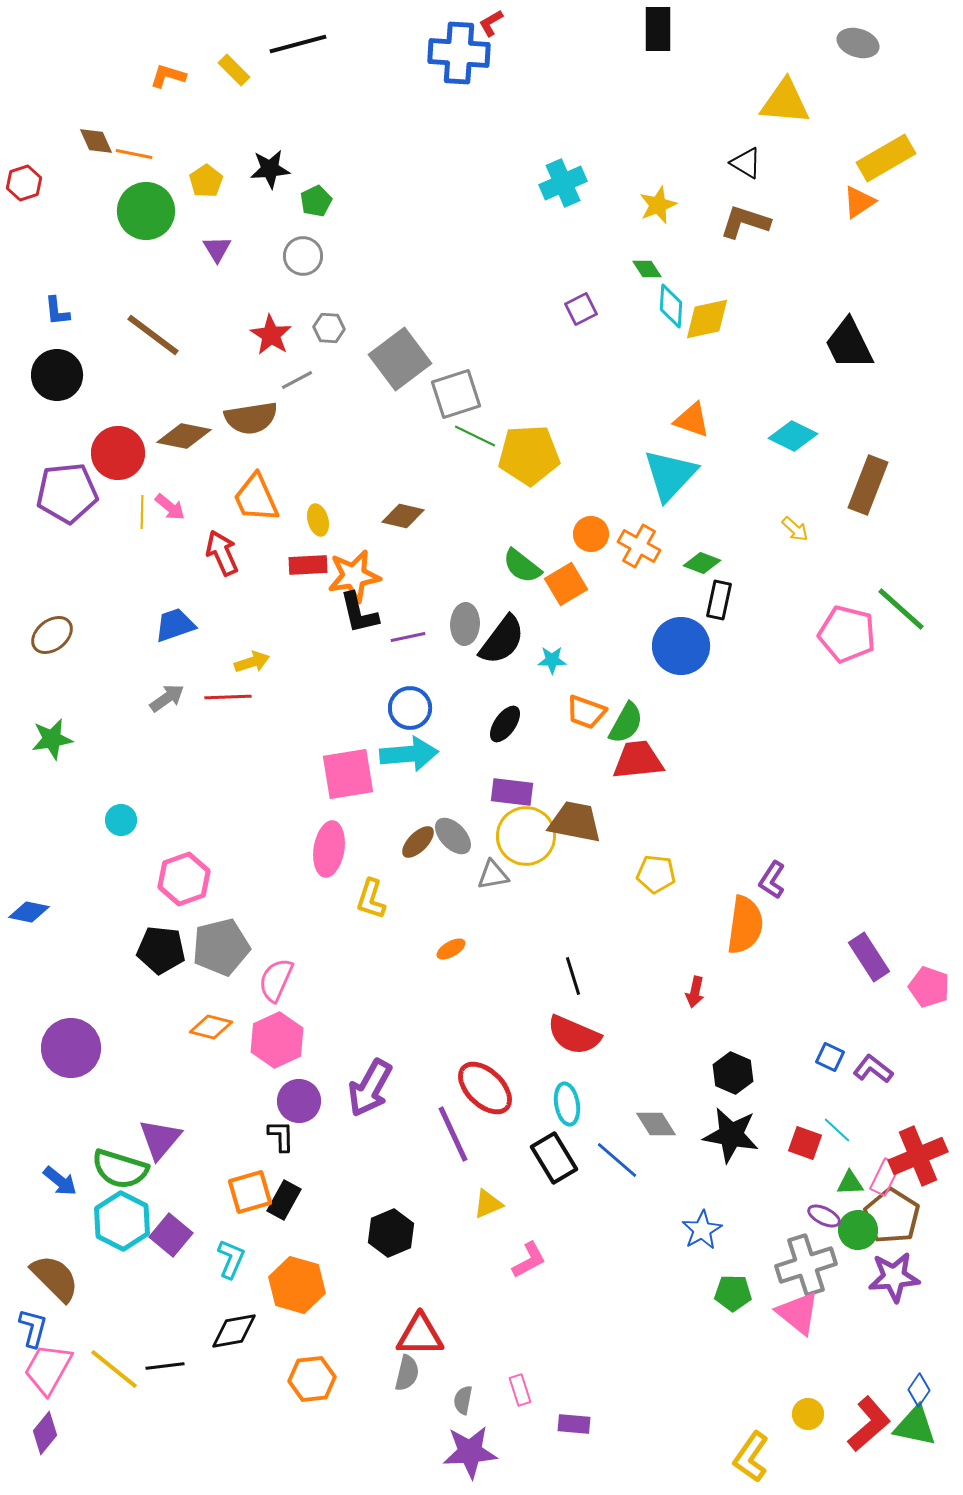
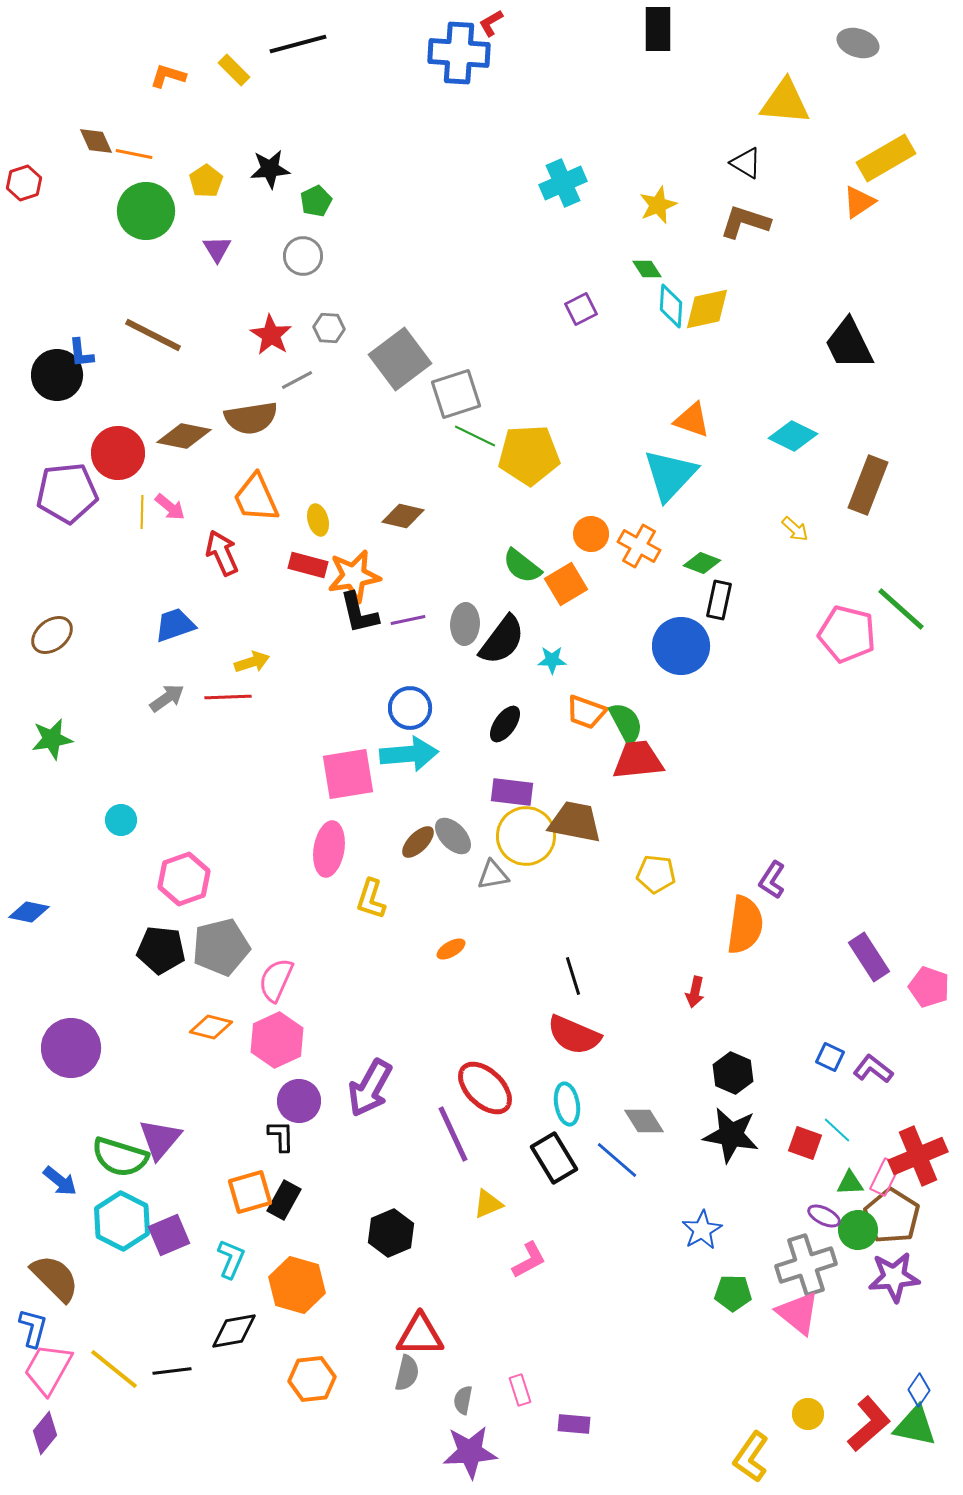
blue L-shape at (57, 311): moved 24 px right, 42 px down
yellow diamond at (707, 319): moved 10 px up
brown line at (153, 335): rotated 10 degrees counterclockwise
red rectangle at (308, 565): rotated 18 degrees clockwise
purple line at (408, 637): moved 17 px up
green semicircle at (626, 723): rotated 57 degrees counterclockwise
gray diamond at (656, 1124): moved 12 px left, 3 px up
green semicircle at (120, 1169): moved 12 px up
purple square at (171, 1235): moved 2 px left; rotated 27 degrees clockwise
black line at (165, 1366): moved 7 px right, 5 px down
